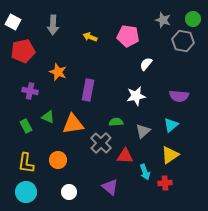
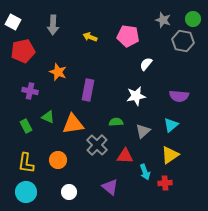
gray cross: moved 4 px left, 2 px down
